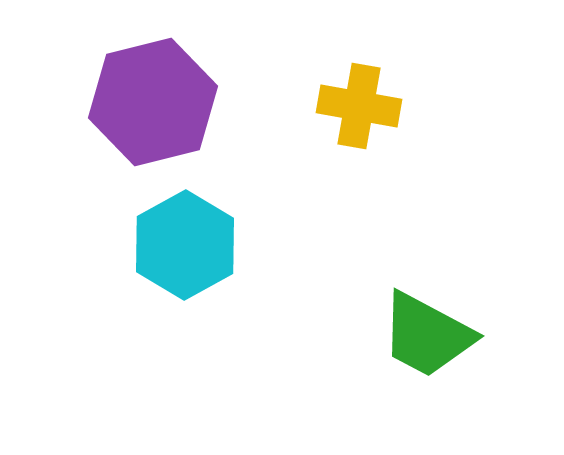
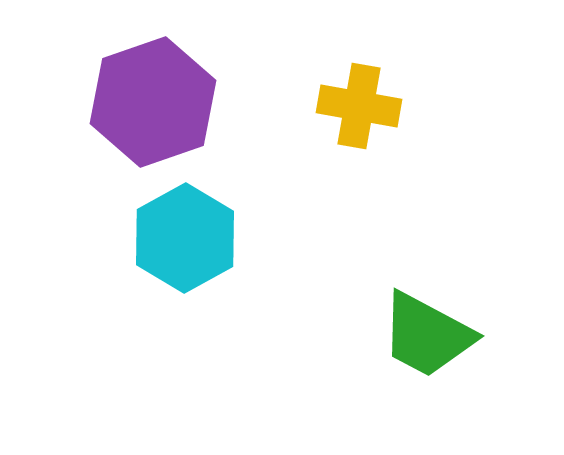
purple hexagon: rotated 5 degrees counterclockwise
cyan hexagon: moved 7 px up
